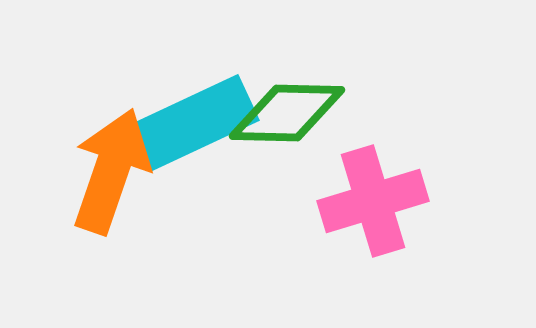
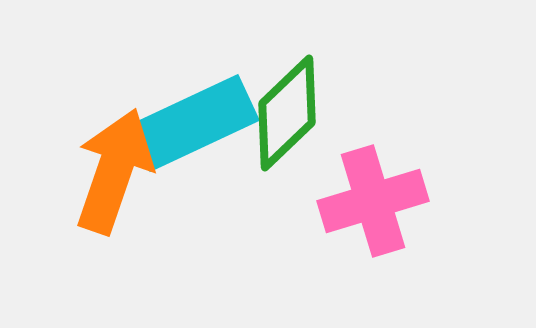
green diamond: rotated 45 degrees counterclockwise
orange arrow: moved 3 px right
